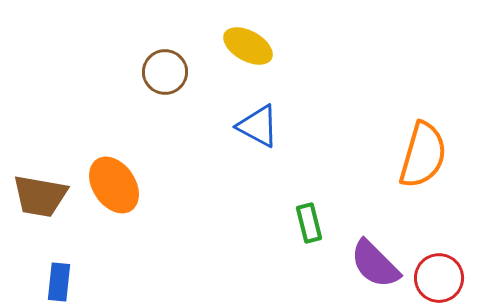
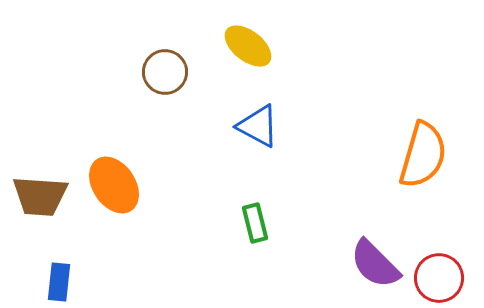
yellow ellipse: rotated 9 degrees clockwise
brown trapezoid: rotated 6 degrees counterclockwise
green rectangle: moved 54 px left
